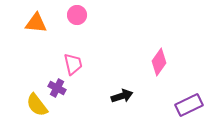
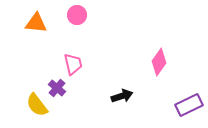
purple cross: rotated 12 degrees clockwise
